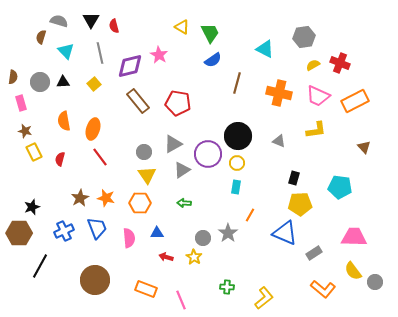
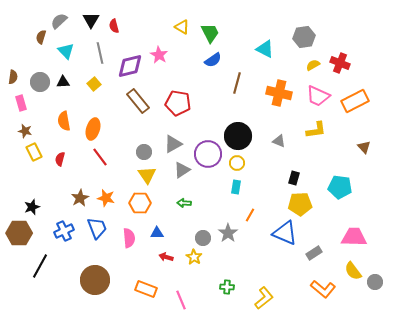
gray semicircle at (59, 21): rotated 60 degrees counterclockwise
